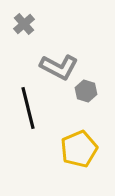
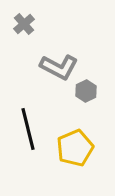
gray hexagon: rotated 15 degrees clockwise
black line: moved 21 px down
yellow pentagon: moved 4 px left, 1 px up
